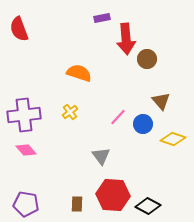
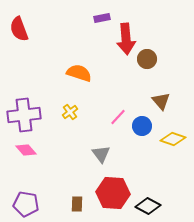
blue circle: moved 1 px left, 2 px down
gray triangle: moved 2 px up
red hexagon: moved 2 px up
